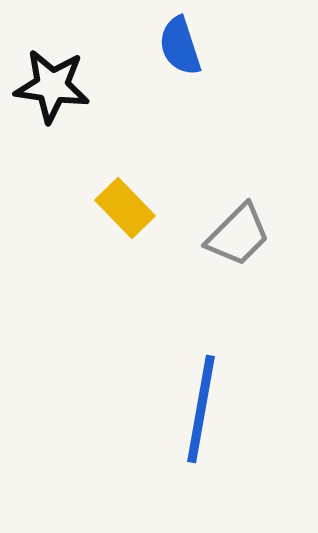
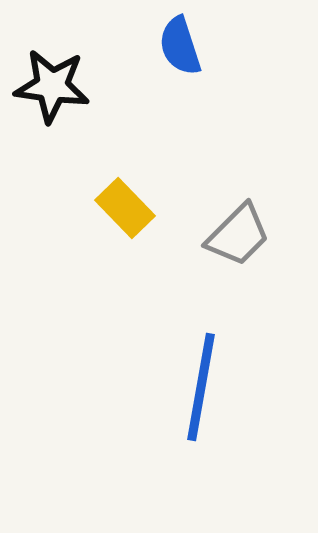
blue line: moved 22 px up
